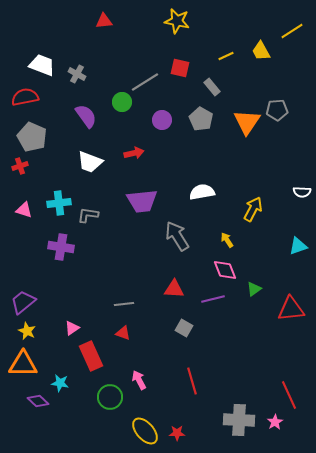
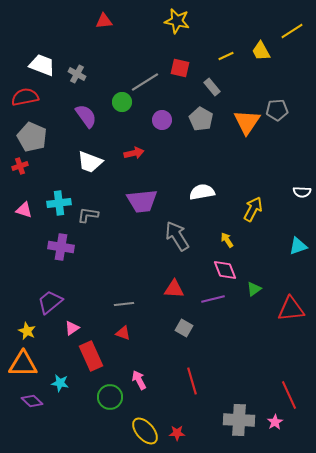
purple trapezoid at (23, 302): moved 27 px right
purple diamond at (38, 401): moved 6 px left
